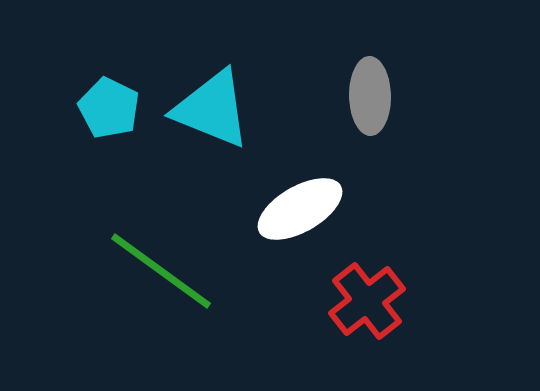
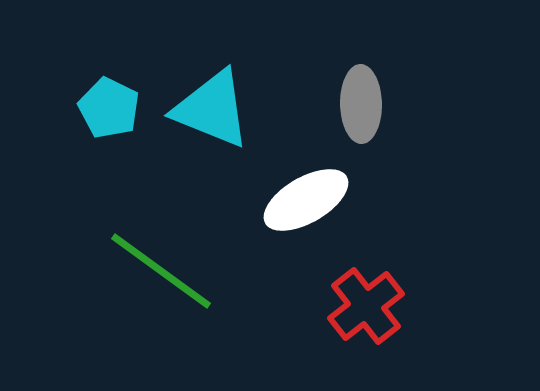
gray ellipse: moved 9 px left, 8 px down
white ellipse: moved 6 px right, 9 px up
red cross: moved 1 px left, 5 px down
